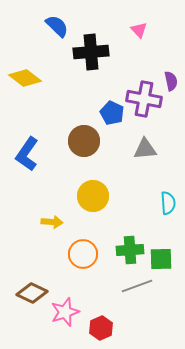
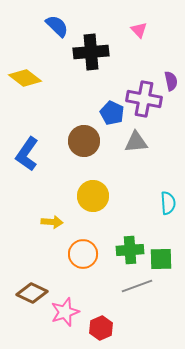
gray triangle: moved 9 px left, 7 px up
